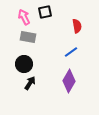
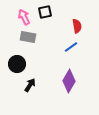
blue line: moved 5 px up
black circle: moved 7 px left
black arrow: moved 2 px down
